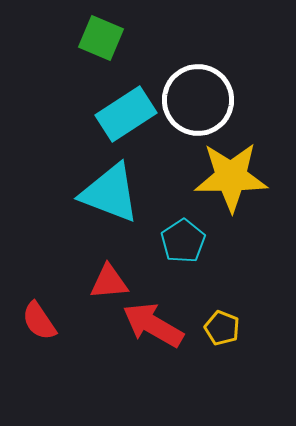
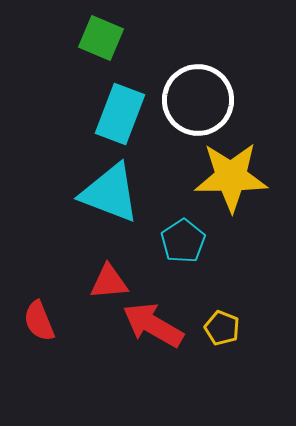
cyan rectangle: moved 6 px left; rotated 36 degrees counterclockwise
red semicircle: rotated 12 degrees clockwise
